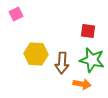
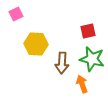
red square: rotated 21 degrees counterclockwise
yellow hexagon: moved 10 px up
green star: moved 1 px up
orange arrow: rotated 120 degrees counterclockwise
